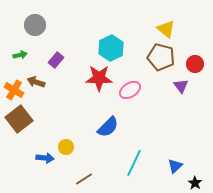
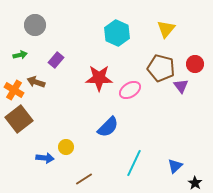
yellow triangle: rotated 30 degrees clockwise
cyan hexagon: moved 6 px right, 15 px up; rotated 10 degrees counterclockwise
brown pentagon: moved 11 px down
